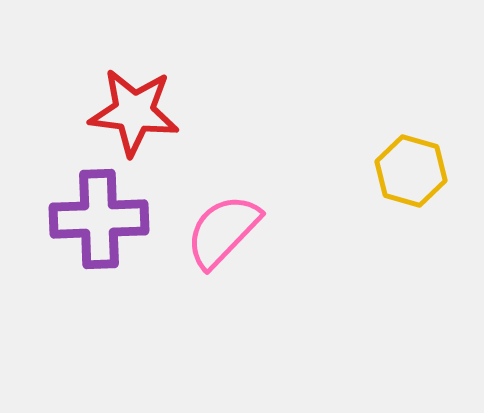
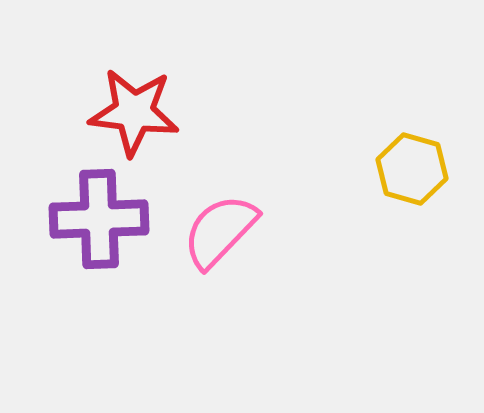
yellow hexagon: moved 1 px right, 2 px up
pink semicircle: moved 3 px left
